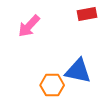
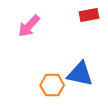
red rectangle: moved 2 px right, 1 px down
blue triangle: moved 2 px right, 3 px down
